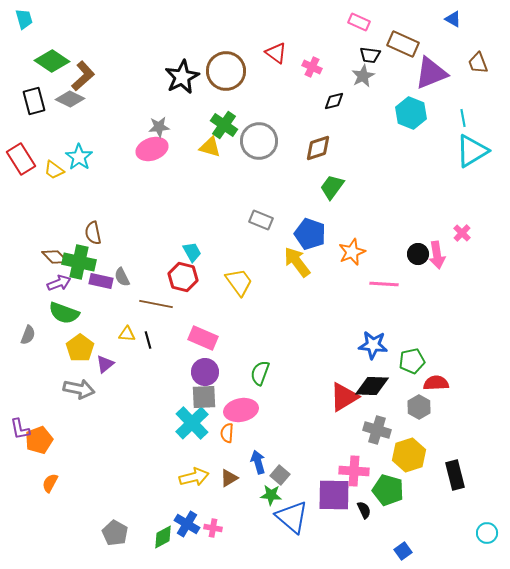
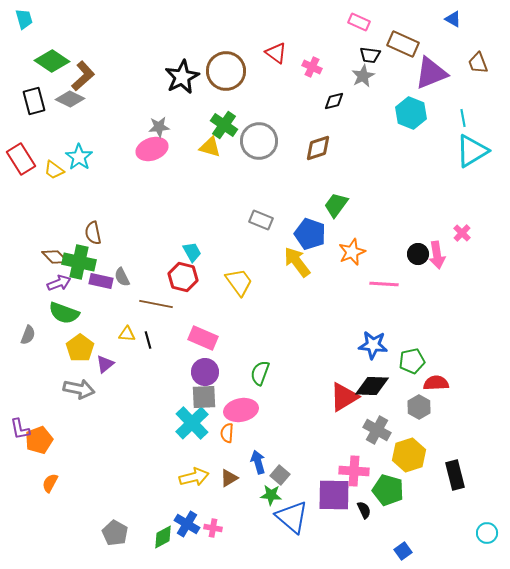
green trapezoid at (332, 187): moved 4 px right, 18 px down
gray cross at (377, 430): rotated 12 degrees clockwise
